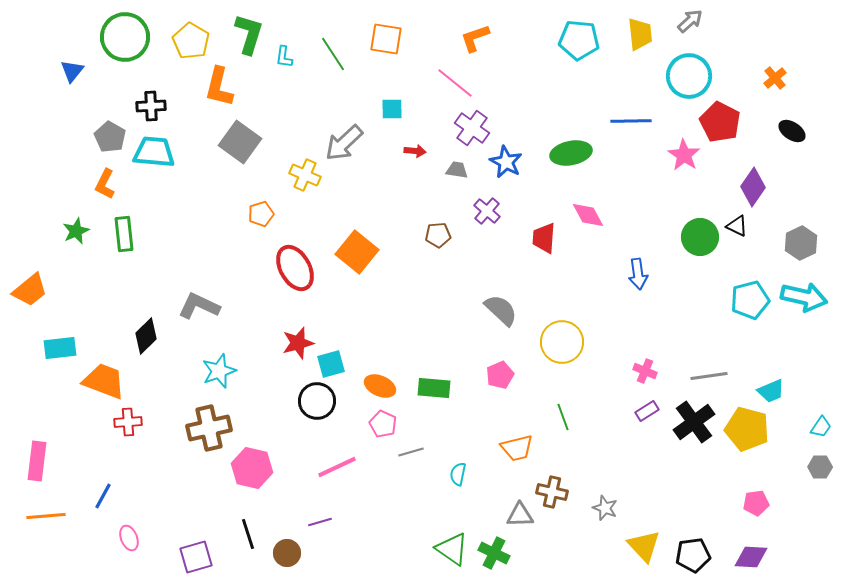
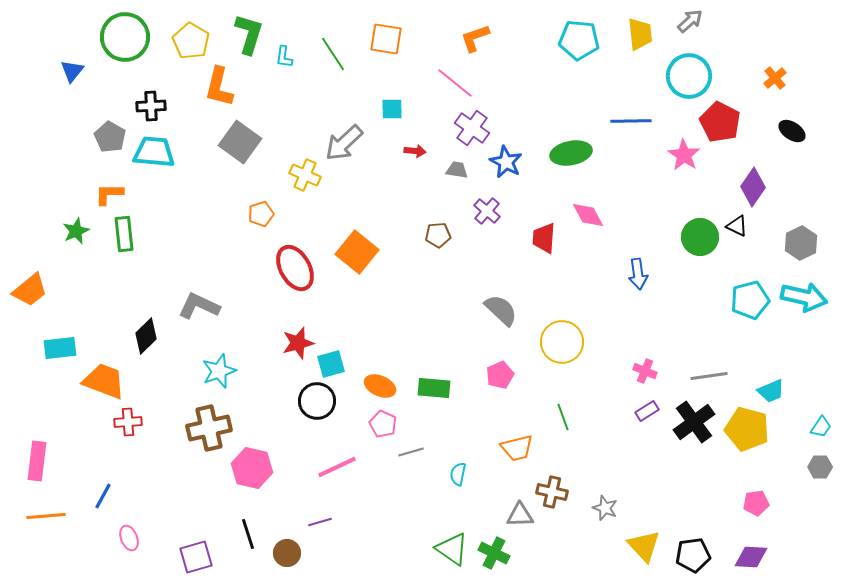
orange L-shape at (105, 184): moved 4 px right, 10 px down; rotated 64 degrees clockwise
